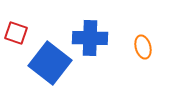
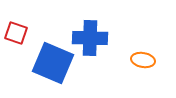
orange ellipse: moved 13 px down; rotated 65 degrees counterclockwise
blue square: moved 3 px right; rotated 15 degrees counterclockwise
